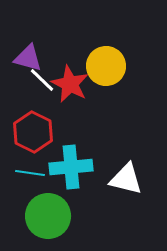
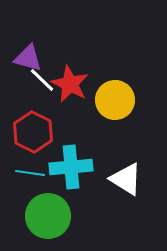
yellow circle: moved 9 px right, 34 px down
white triangle: rotated 18 degrees clockwise
